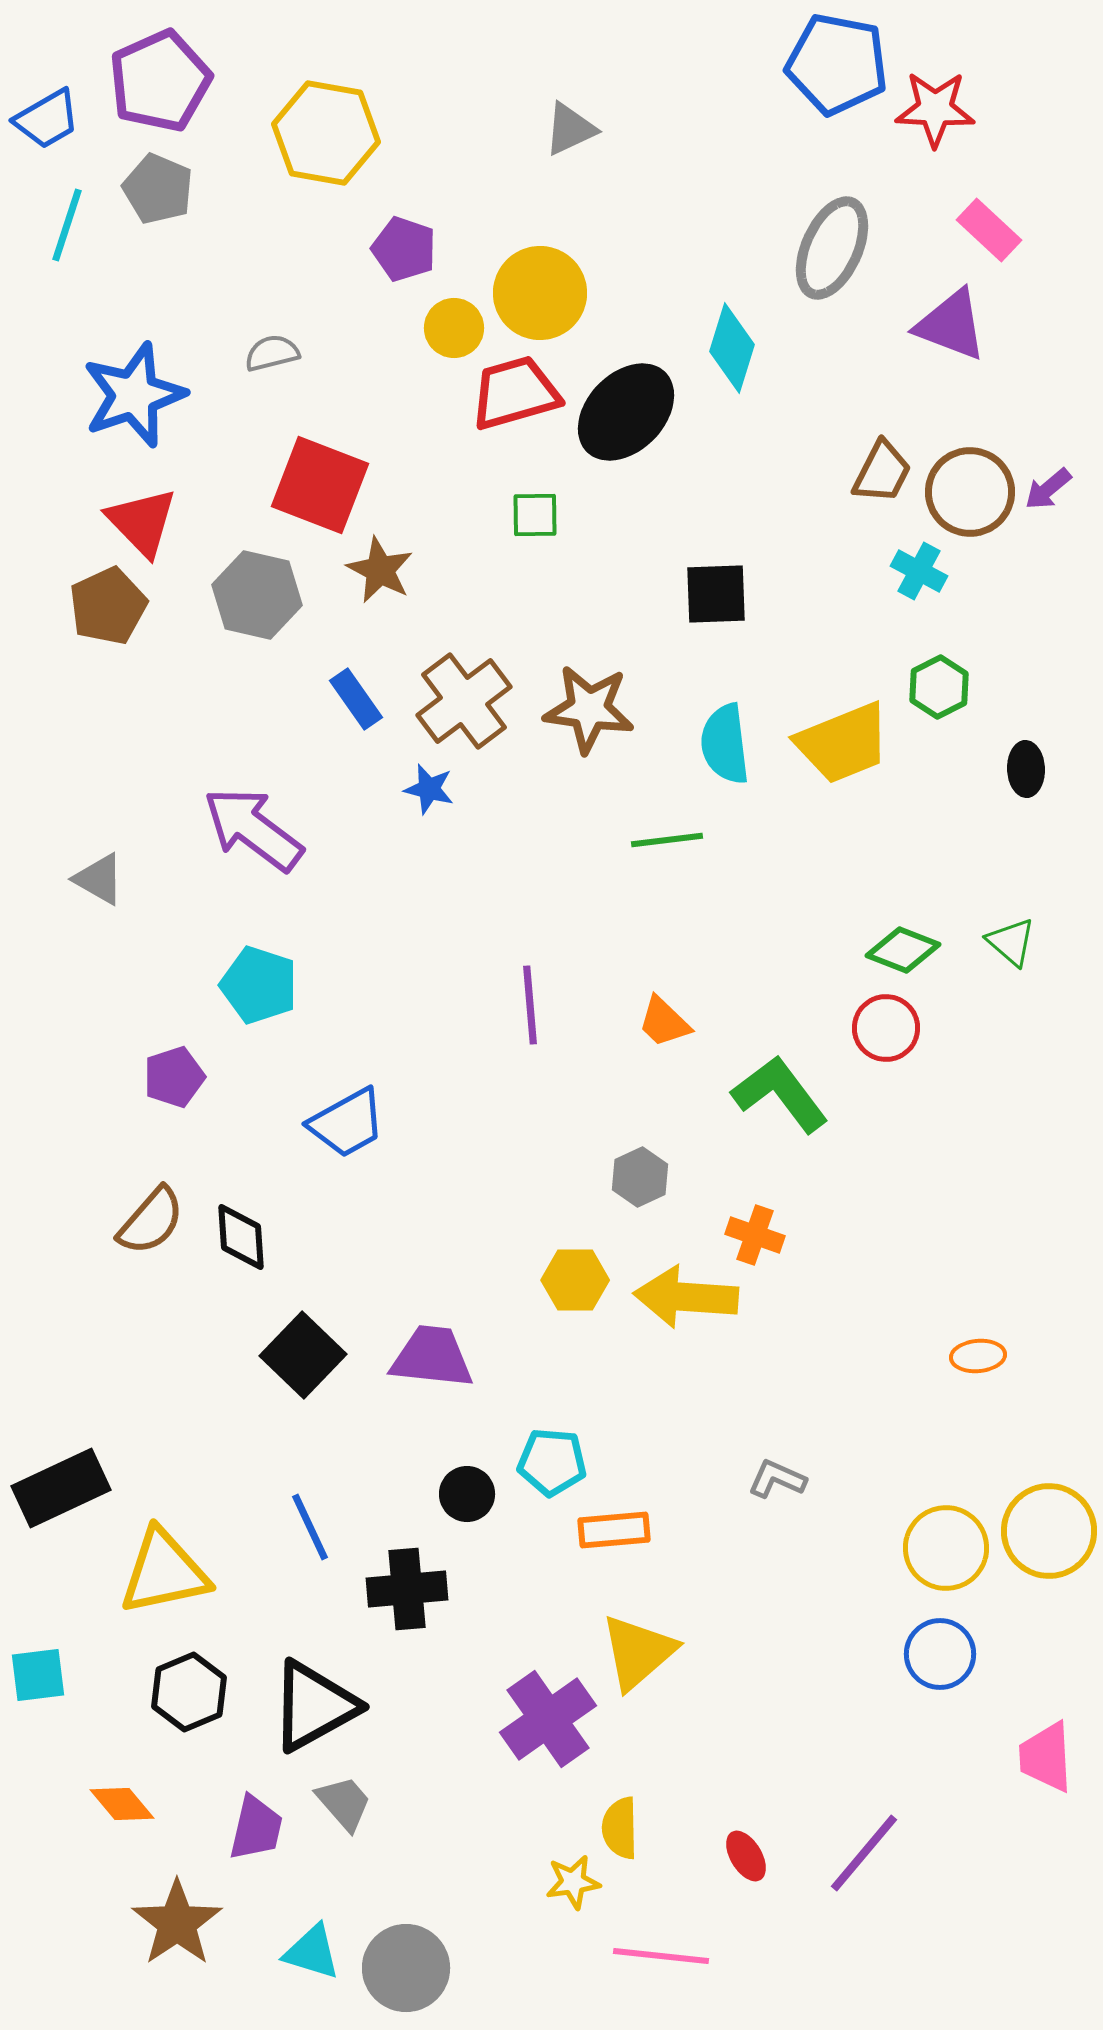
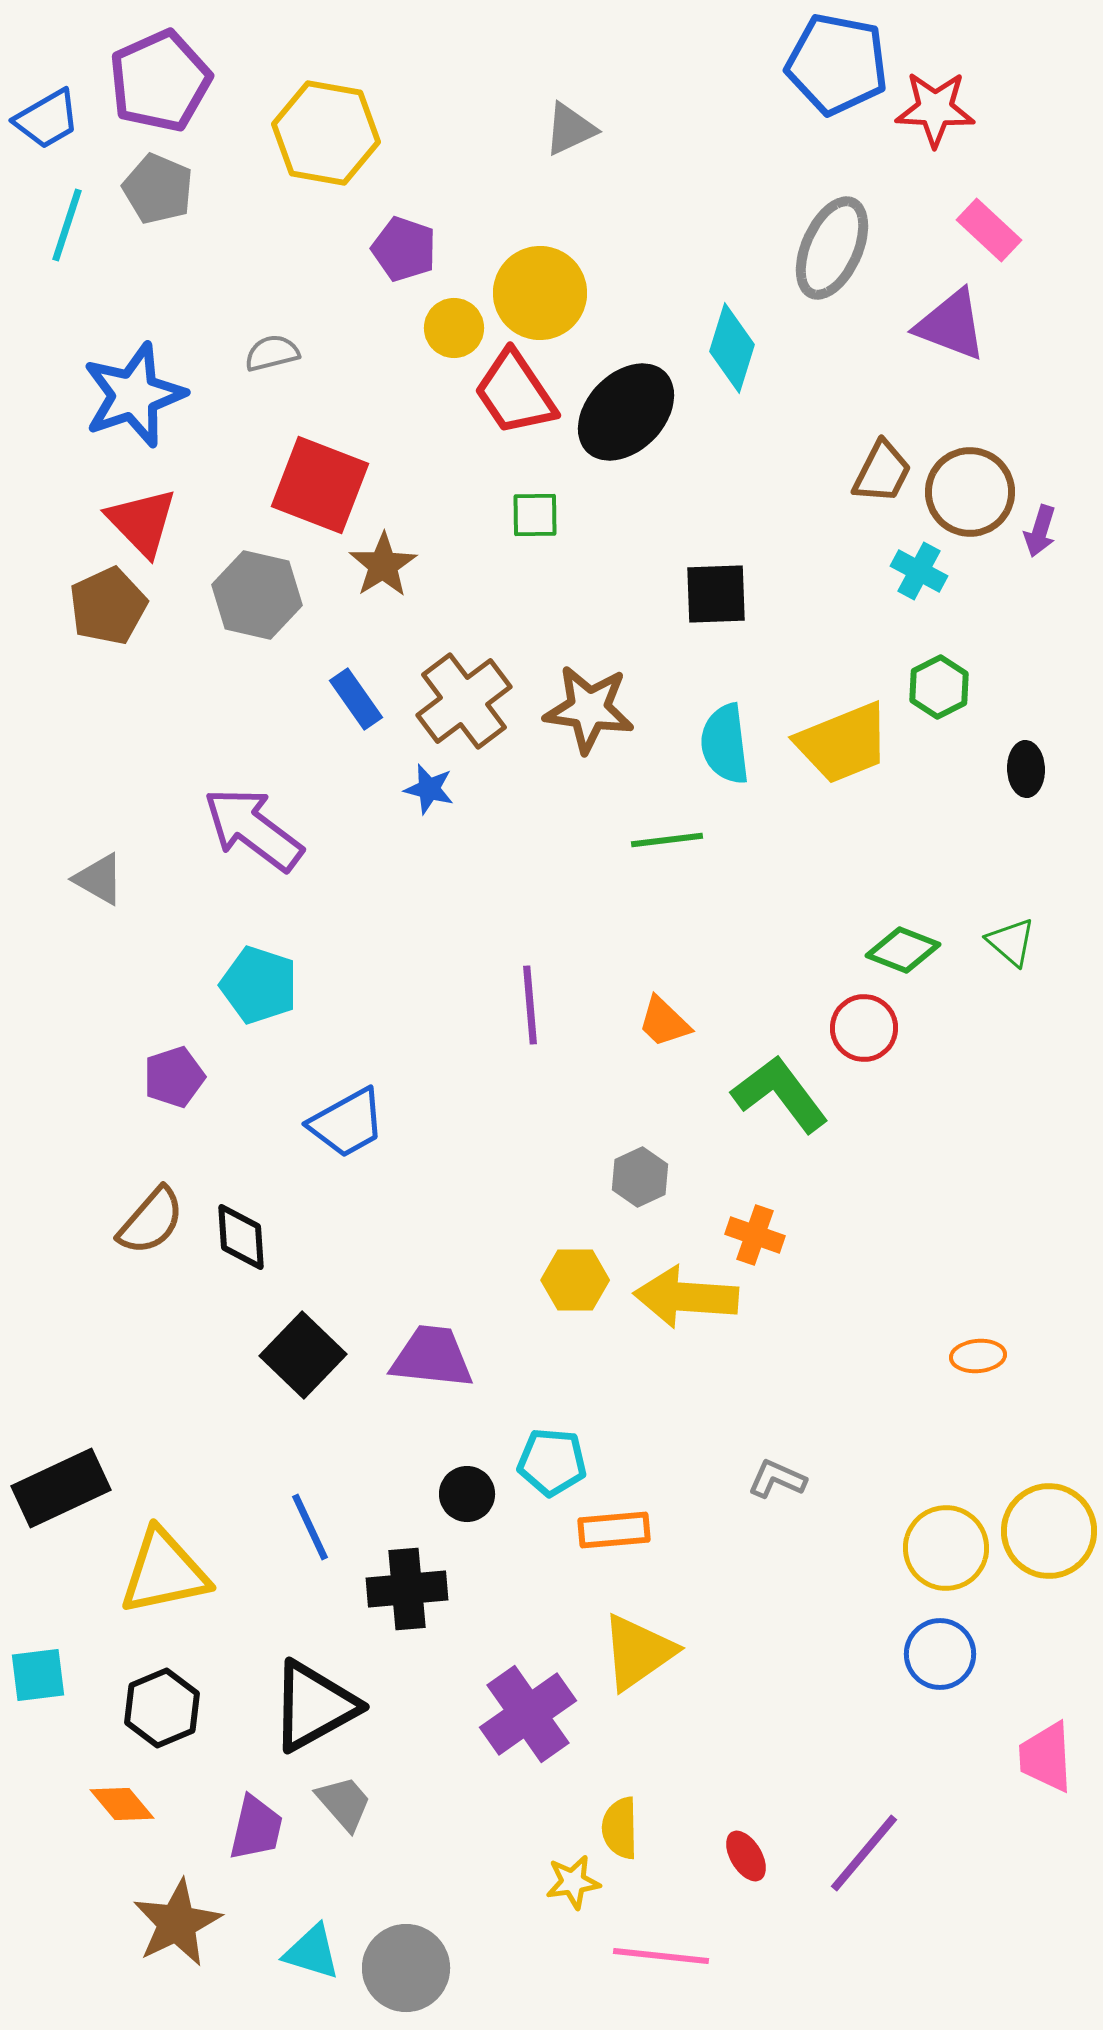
red trapezoid at (515, 393): rotated 108 degrees counterclockwise
purple arrow at (1048, 489): moved 8 px left, 42 px down; rotated 33 degrees counterclockwise
brown star at (380, 570): moved 3 px right, 5 px up; rotated 12 degrees clockwise
red circle at (886, 1028): moved 22 px left
yellow triangle at (638, 1652): rotated 6 degrees clockwise
black hexagon at (189, 1692): moved 27 px left, 16 px down
purple cross at (548, 1719): moved 20 px left, 5 px up
brown star at (177, 1923): rotated 8 degrees clockwise
